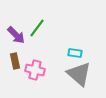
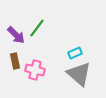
cyan rectangle: rotated 32 degrees counterclockwise
